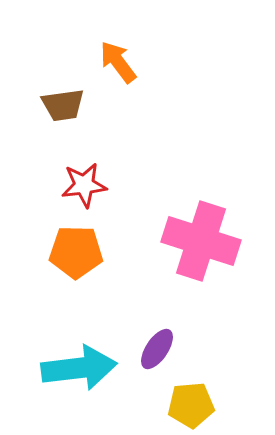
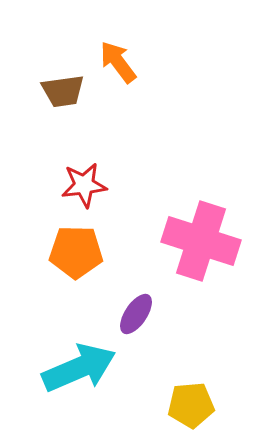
brown trapezoid: moved 14 px up
purple ellipse: moved 21 px left, 35 px up
cyan arrow: rotated 16 degrees counterclockwise
